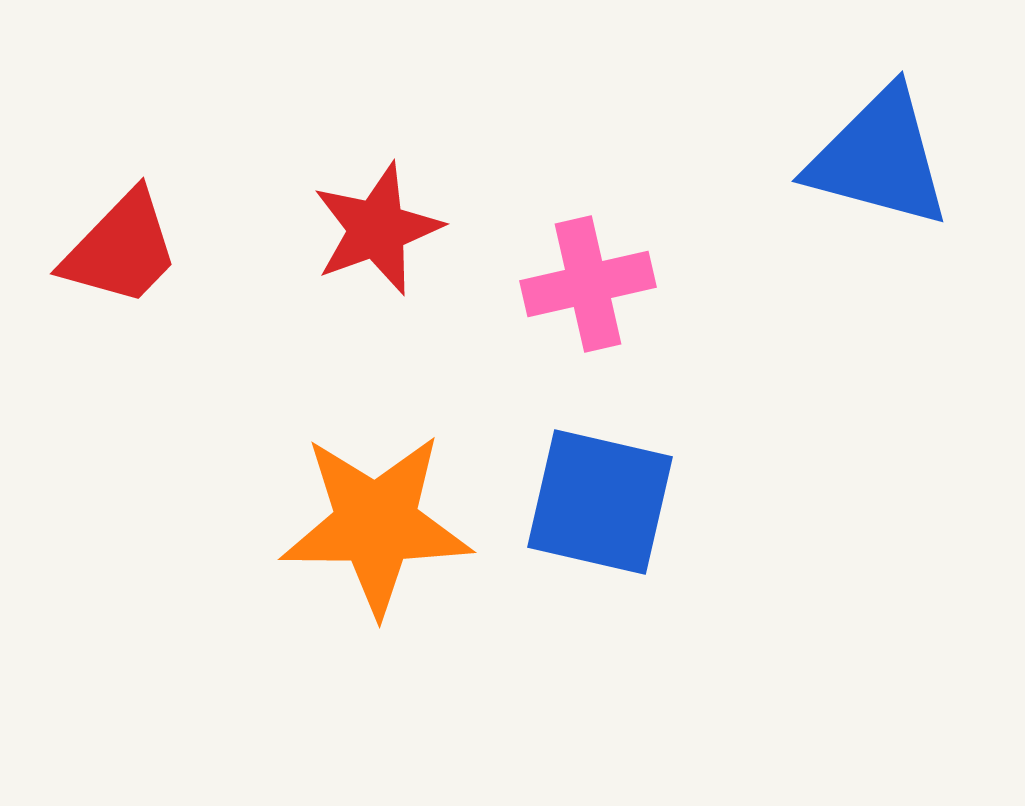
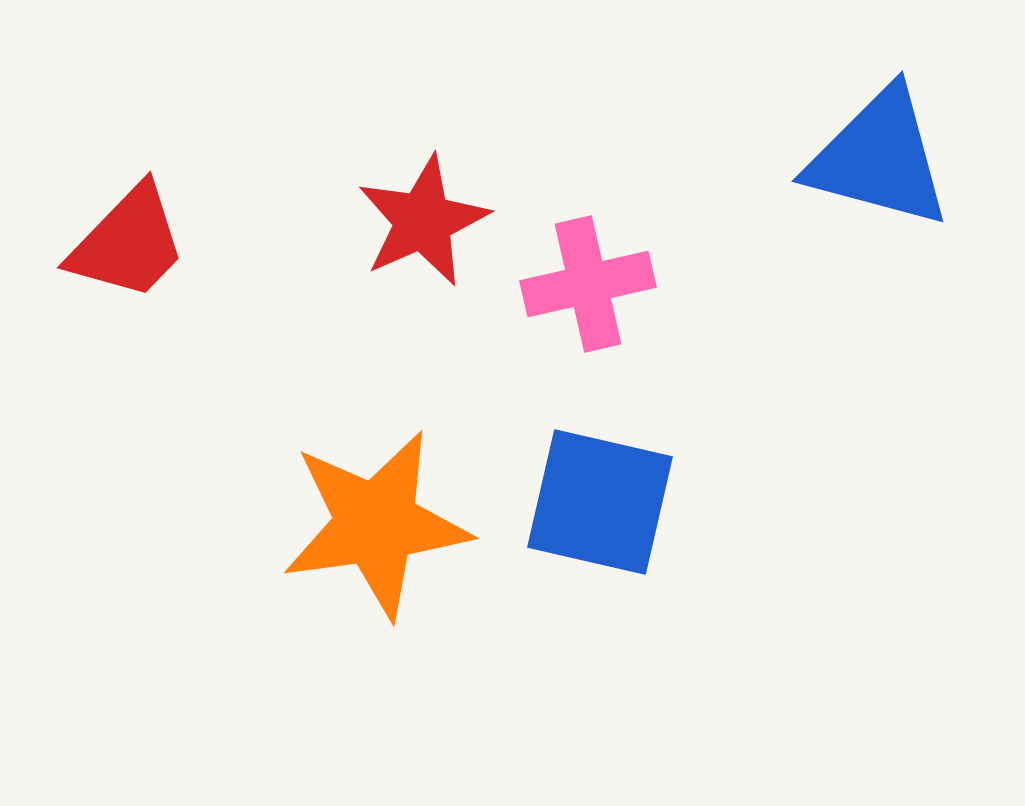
red star: moved 46 px right, 8 px up; rotated 4 degrees counterclockwise
red trapezoid: moved 7 px right, 6 px up
orange star: rotated 8 degrees counterclockwise
